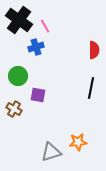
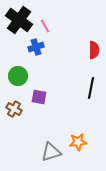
purple square: moved 1 px right, 2 px down
